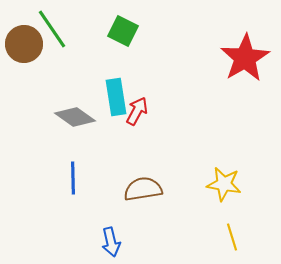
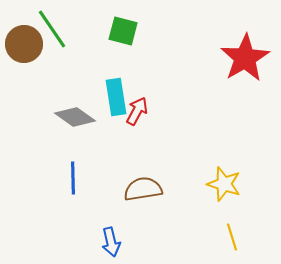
green square: rotated 12 degrees counterclockwise
yellow star: rotated 8 degrees clockwise
